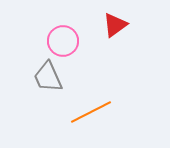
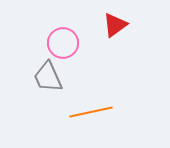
pink circle: moved 2 px down
orange line: rotated 15 degrees clockwise
